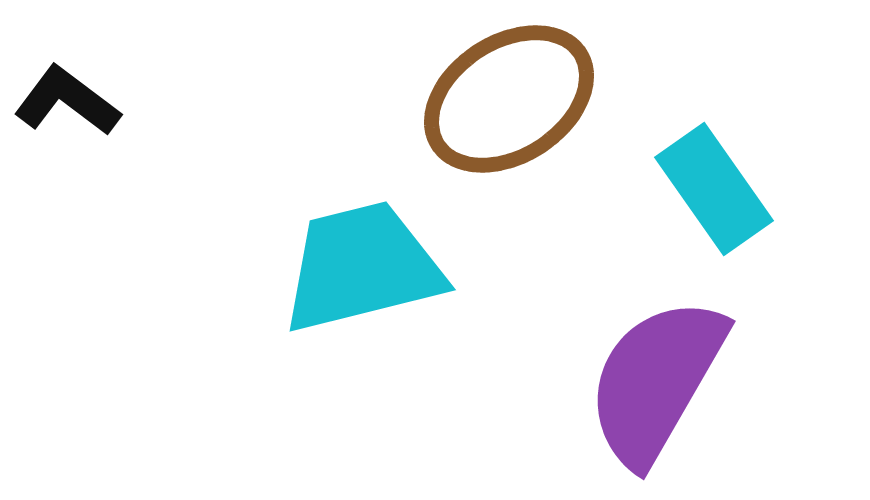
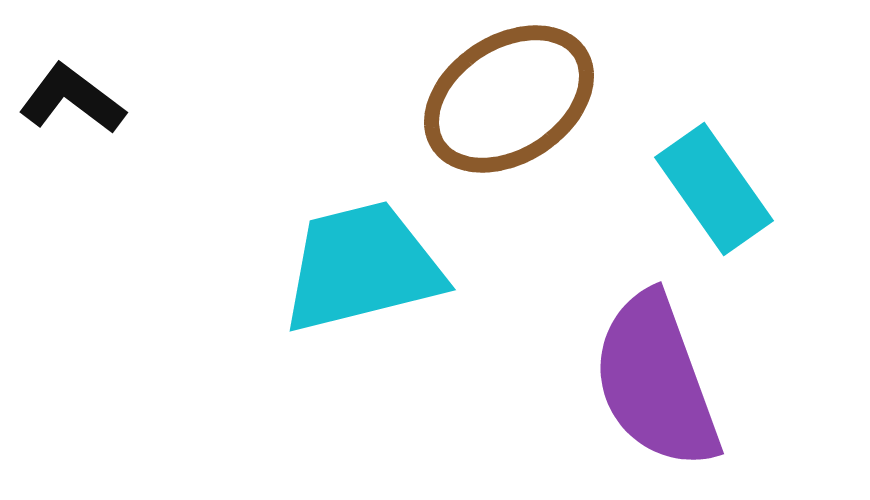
black L-shape: moved 5 px right, 2 px up
purple semicircle: rotated 50 degrees counterclockwise
